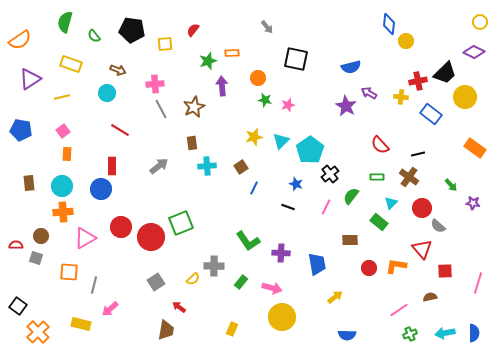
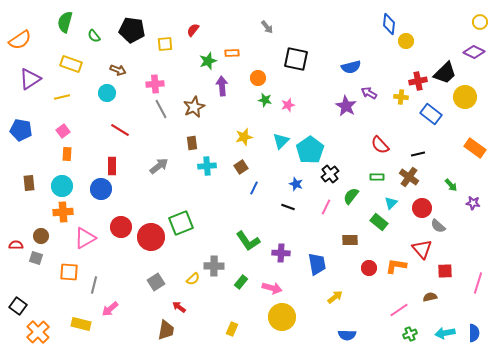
yellow star at (254, 137): moved 10 px left
